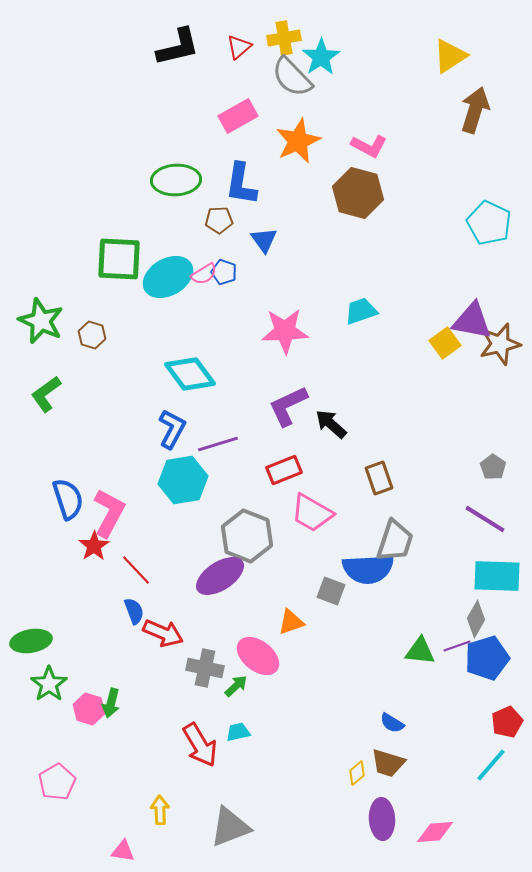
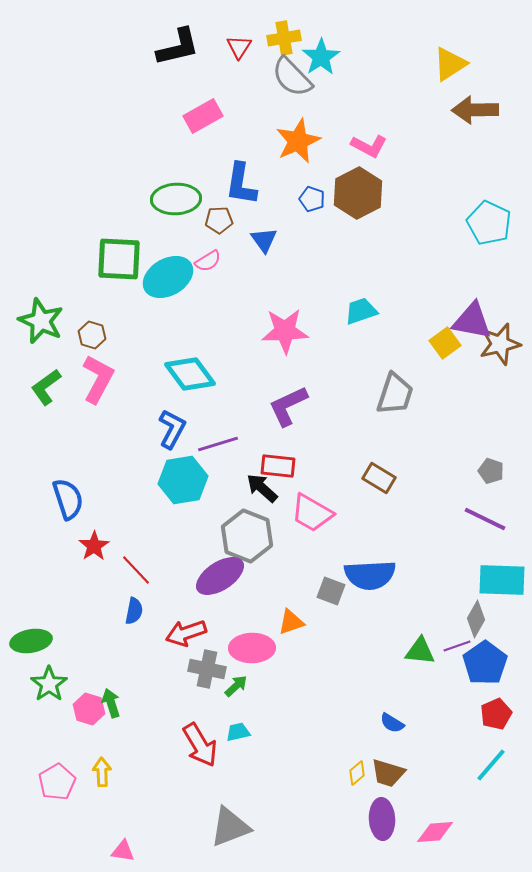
red triangle at (239, 47): rotated 16 degrees counterclockwise
yellow triangle at (450, 56): moved 8 px down
brown arrow at (475, 110): rotated 108 degrees counterclockwise
pink rectangle at (238, 116): moved 35 px left
green ellipse at (176, 180): moved 19 px down
brown hexagon at (358, 193): rotated 18 degrees clockwise
blue pentagon at (224, 272): moved 88 px right, 73 px up
pink semicircle at (204, 274): moved 4 px right, 13 px up
green L-shape at (46, 394): moved 7 px up
black arrow at (331, 424): moved 69 px left, 64 px down
gray pentagon at (493, 467): moved 2 px left, 4 px down; rotated 15 degrees counterclockwise
red rectangle at (284, 470): moved 6 px left, 4 px up; rotated 28 degrees clockwise
brown rectangle at (379, 478): rotated 40 degrees counterclockwise
pink L-shape at (109, 513): moved 11 px left, 134 px up
purple line at (485, 519): rotated 6 degrees counterclockwise
gray trapezoid at (395, 541): moved 147 px up
blue semicircle at (368, 569): moved 2 px right, 6 px down
cyan rectangle at (497, 576): moved 5 px right, 4 px down
blue semicircle at (134, 611): rotated 32 degrees clockwise
red arrow at (163, 633): moved 23 px right; rotated 138 degrees clockwise
pink ellipse at (258, 656): moved 6 px left, 8 px up; rotated 39 degrees counterclockwise
blue pentagon at (487, 658): moved 2 px left, 5 px down; rotated 18 degrees counterclockwise
gray cross at (205, 668): moved 2 px right, 1 px down
green arrow at (111, 703): rotated 148 degrees clockwise
red pentagon at (507, 722): moved 11 px left, 8 px up
brown trapezoid at (388, 763): moved 10 px down
yellow arrow at (160, 810): moved 58 px left, 38 px up
